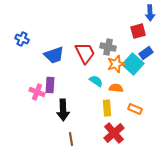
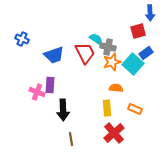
orange star: moved 4 px left, 2 px up
cyan semicircle: moved 42 px up
